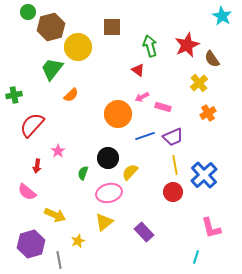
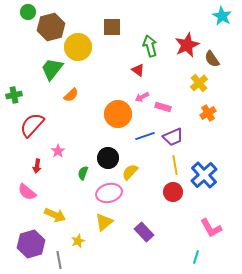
pink L-shape: rotated 15 degrees counterclockwise
